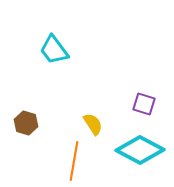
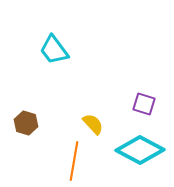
yellow semicircle: rotated 10 degrees counterclockwise
